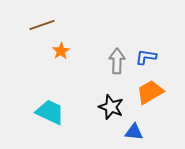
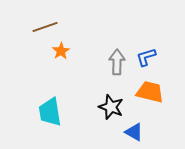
brown line: moved 3 px right, 2 px down
blue L-shape: rotated 25 degrees counterclockwise
gray arrow: moved 1 px down
orange trapezoid: rotated 44 degrees clockwise
cyan trapezoid: rotated 124 degrees counterclockwise
blue triangle: rotated 24 degrees clockwise
